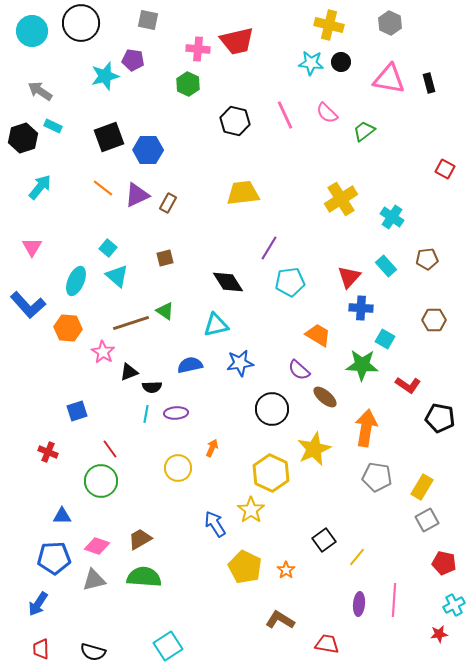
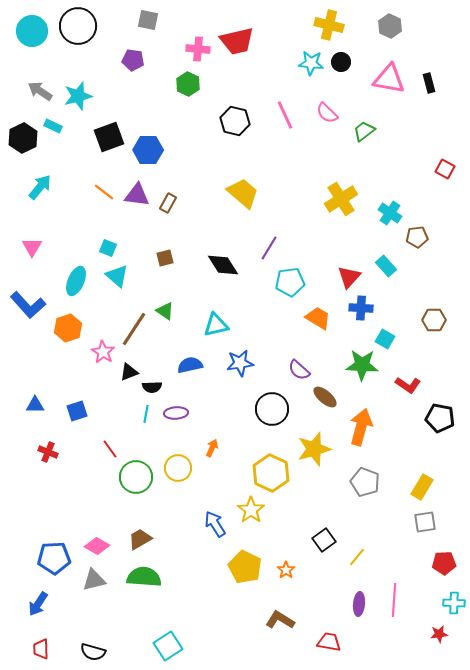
black circle at (81, 23): moved 3 px left, 3 px down
gray hexagon at (390, 23): moved 3 px down
cyan star at (105, 76): moved 27 px left, 20 px down
black hexagon at (23, 138): rotated 8 degrees counterclockwise
orange line at (103, 188): moved 1 px right, 4 px down
yellow trapezoid at (243, 193): rotated 48 degrees clockwise
purple triangle at (137, 195): rotated 32 degrees clockwise
cyan cross at (392, 217): moved 2 px left, 4 px up
cyan square at (108, 248): rotated 18 degrees counterclockwise
brown pentagon at (427, 259): moved 10 px left, 22 px up
black diamond at (228, 282): moved 5 px left, 17 px up
brown line at (131, 323): moved 3 px right, 6 px down; rotated 39 degrees counterclockwise
orange hexagon at (68, 328): rotated 24 degrees counterclockwise
orange trapezoid at (318, 335): moved 17 px up
orange arrow at (366, 428): moved 5 px left, 1 px up; rotated 6 degrees clockwise
yellow star at (314, 449): rotated 8 degrees clockwise
gray pentagon at (377, 477): moved 12 px left, 5 px down; rotated 12 degrees clockwise
green circle at (101, 481): moved 35 px right, 4 px up
blue triangle at (62, 516): moved 27 px left, 111 px up
gray square at (427, 520): moved 2 px left, 2 px down; rotated 20 degrees clockwise
pink diamond at (97, 546): rotated 10 degrees clockwise
red pentagon at (444, 563): rotated 15 degrees counterclockwise
cyan cross at (454, 605): moved 2 px up; rotated 30 degrees clockwise
red trapezoid at (327, 644): moved 2 px right, 2 px up
